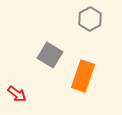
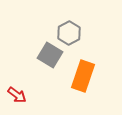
gray hexagon: moved 21 px left, 14 px down
red arrow: moved 1 px down
